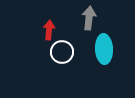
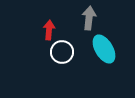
cyan ellipse: rotated 28 degrees counterclockwise
